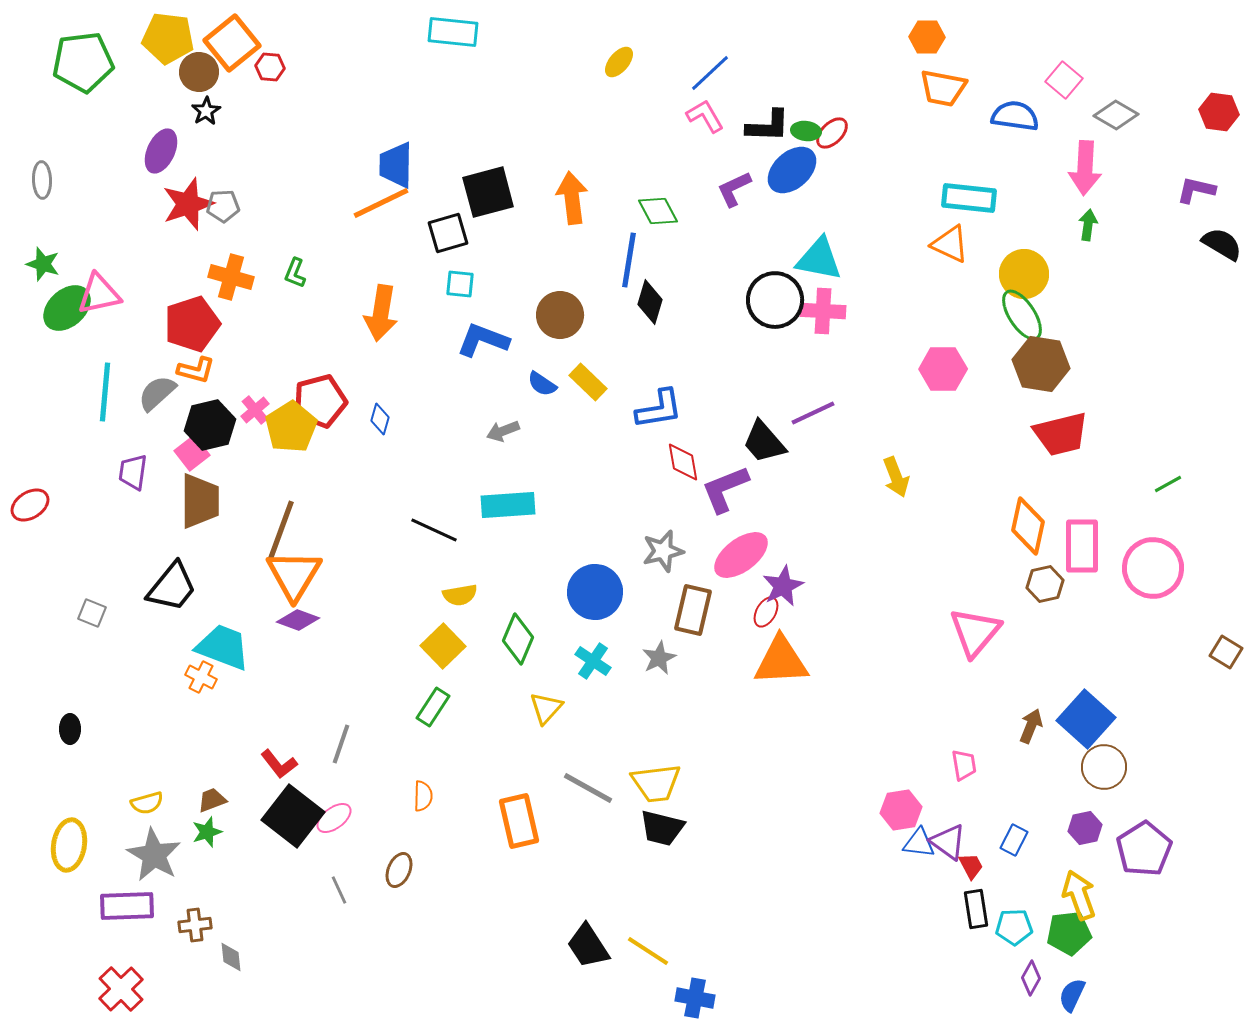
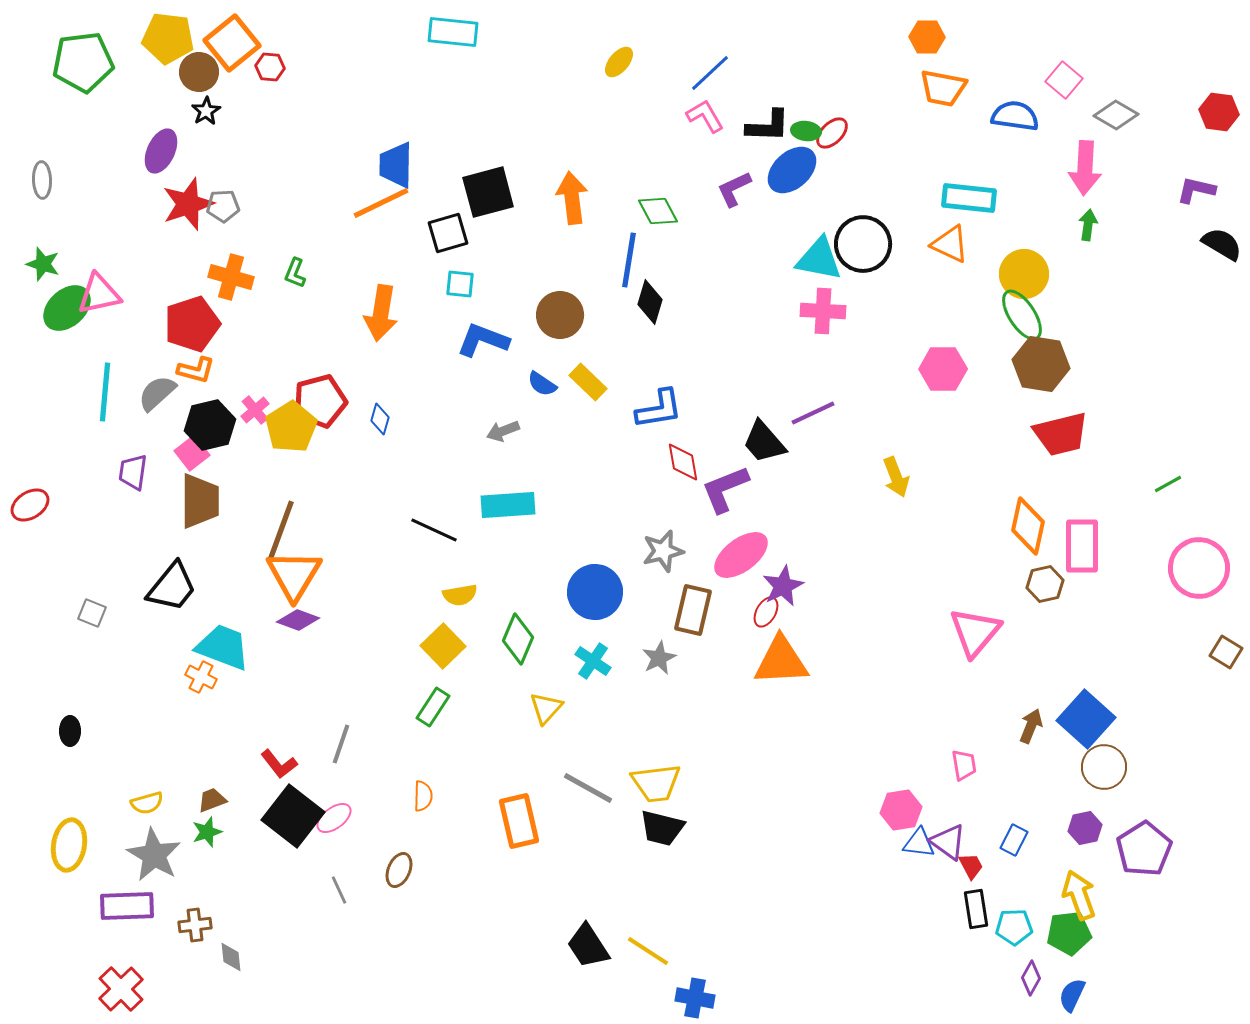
black circle at (775, 300): moved 88 px right, 56 px up
pink circle at (1153, 568): moved 46 px right
black ellipse at (70, 729): moved 2 px down
